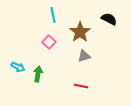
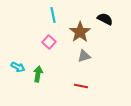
black semicircle: moved 4 px left
